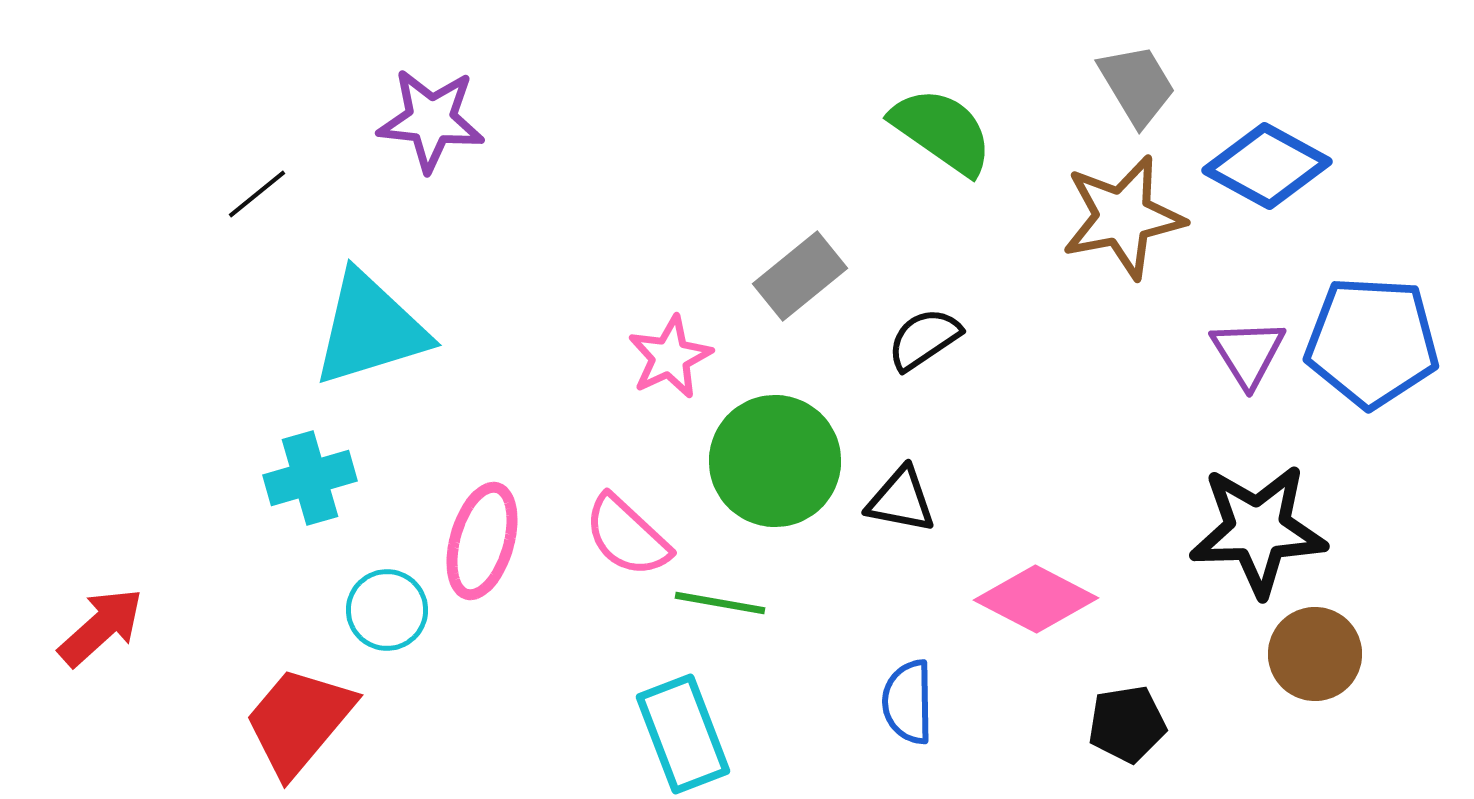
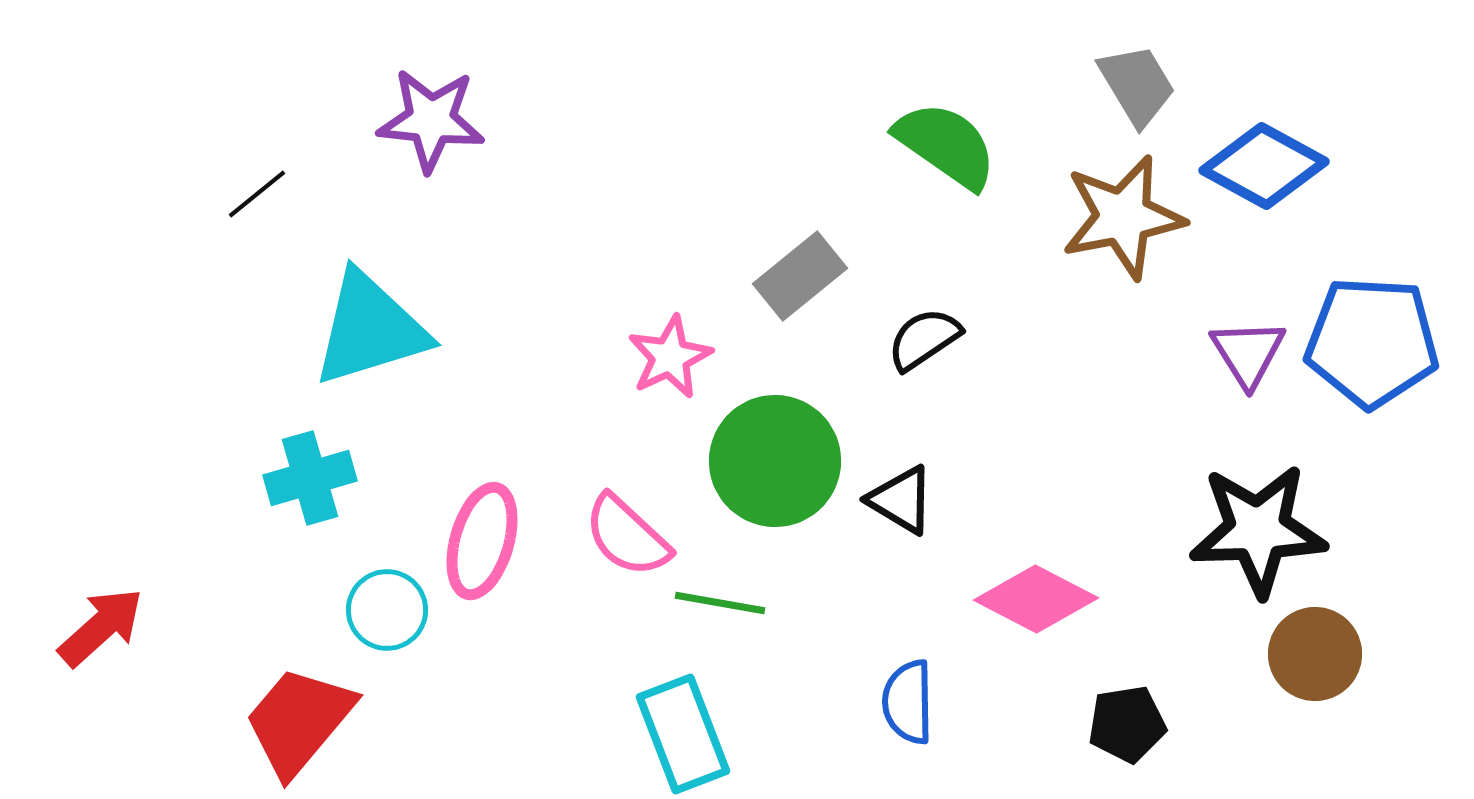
green semicircle: moved 4 px right, 14 px down
blue diamond: moved 3 px left
black triangle: rotated 20 degrees clockwise
